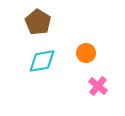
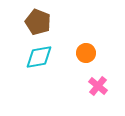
brown pentagon: rotated 10 degrees counterclockwise
cyan diamond: moved 3 px left, 4 px up
